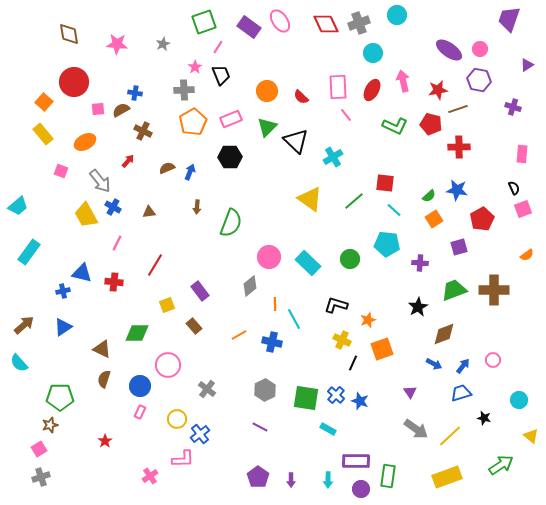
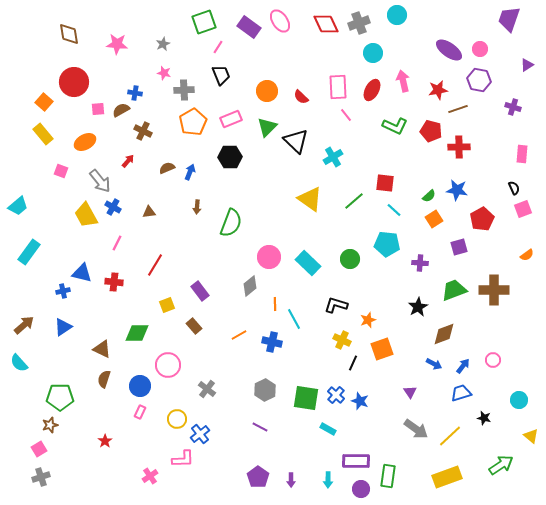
pink star at (195, 67): moved 31 px left, 6 px down; rotated 24 degrees counterclockwise
red pentagon at (431, 124): moved 7 px down
